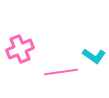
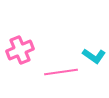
pink cross: moved 1 px down
